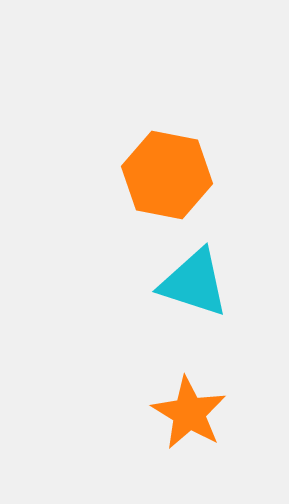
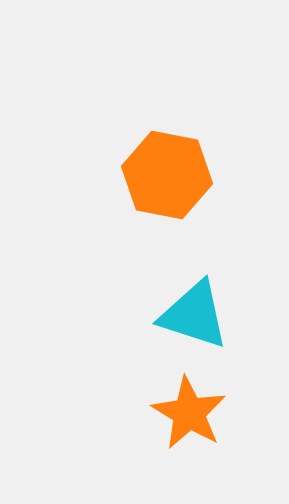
cyan triangle: moved 32 px down
